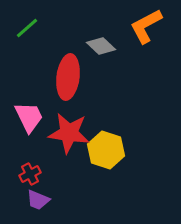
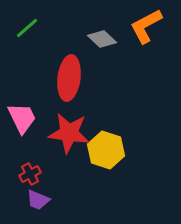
gray diamond: moved 1 px right, 7 px up
red ellipse: moved 1 px right, 1 px down
pink trapezoid: moved 7 px left, 1 px down
